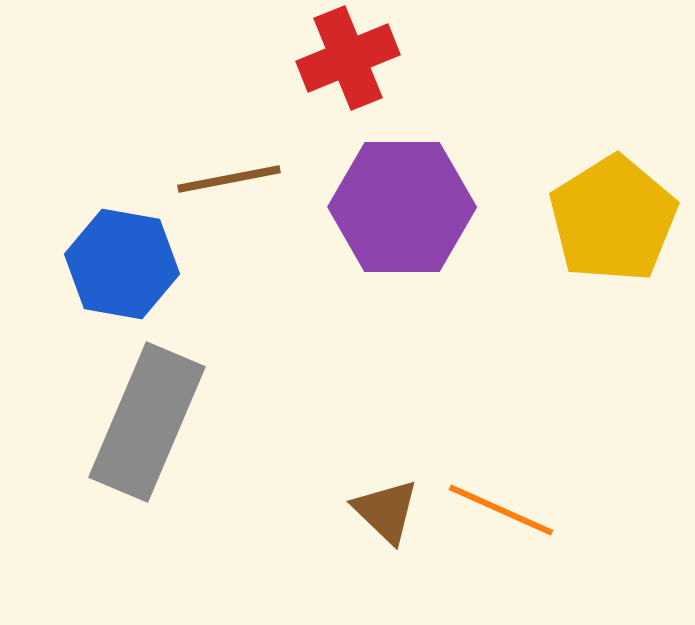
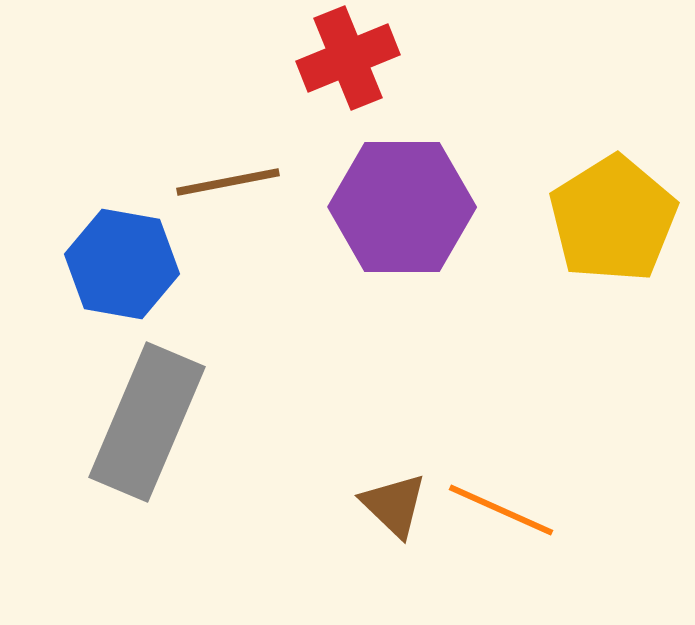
brown line: moved 1 px left, 3 px down
brown triangle: moved 8 px right, 6 px up
